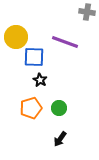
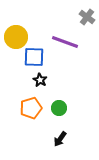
gray cross: moved 5 px down; rotated 28 degrees clockwise
